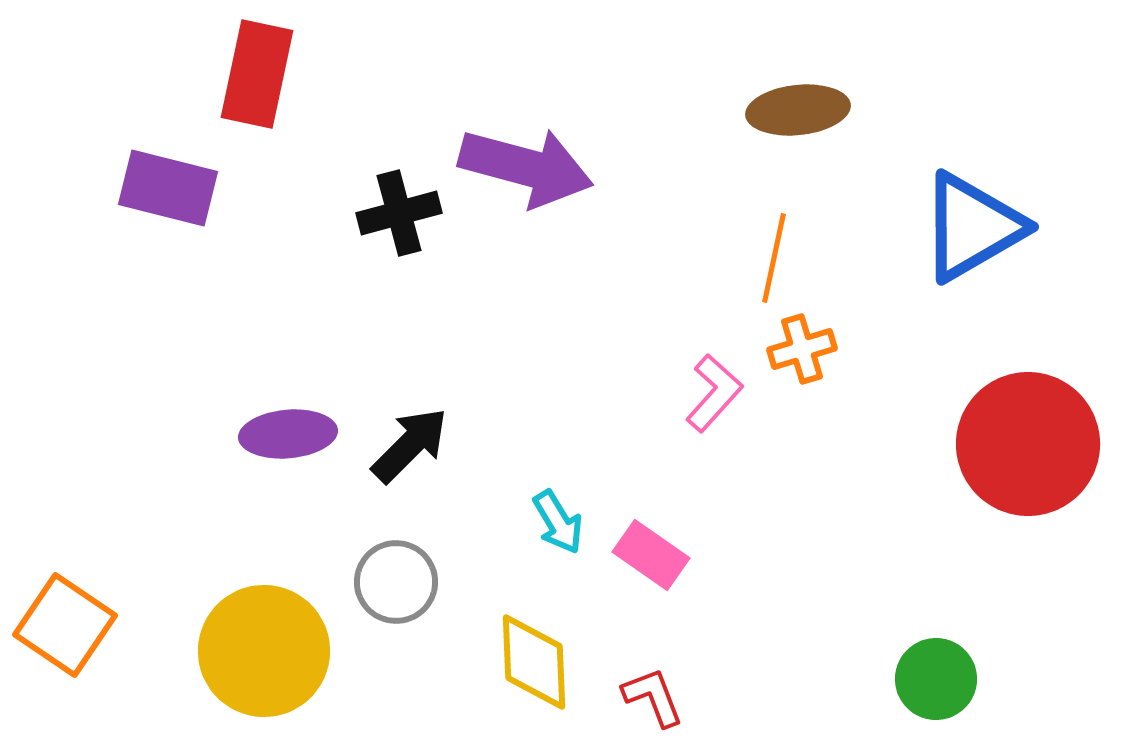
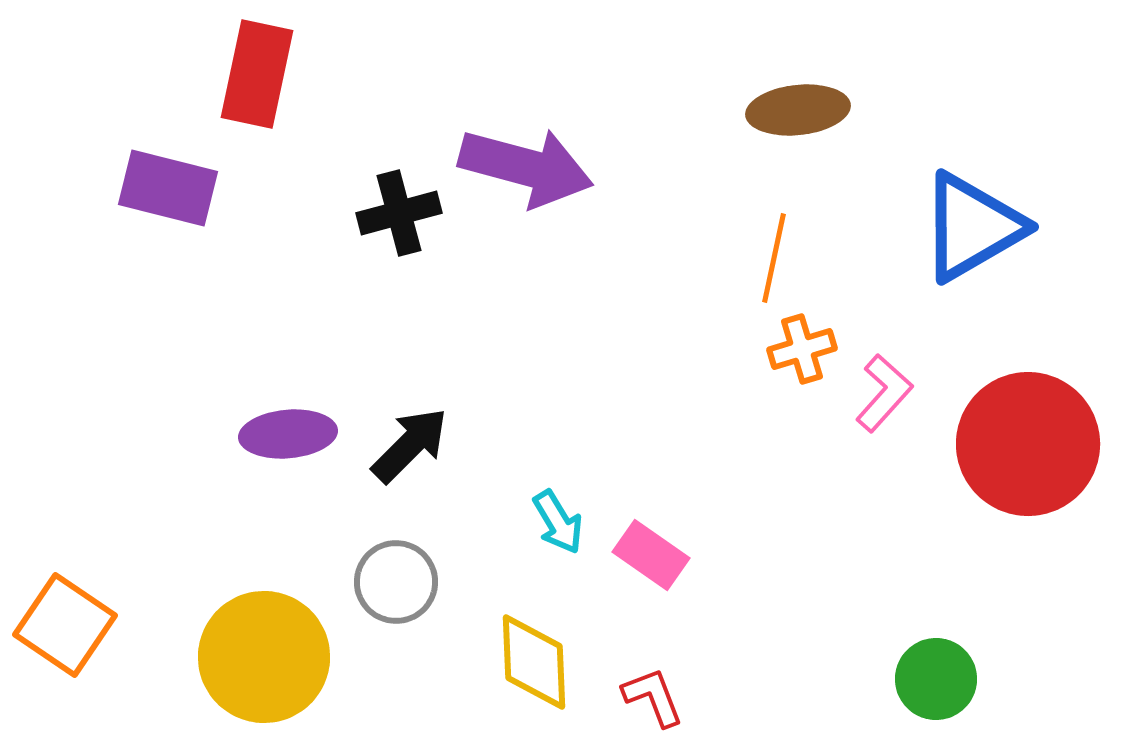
pink L-shape: moved 170 px right
yellow circle: moved 6 px down
